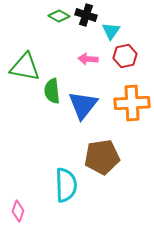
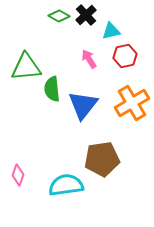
black cross: rotated 30 degrees clockwise
cyan triangle: rotated 42 degrees clockwise
pink arrow: moved 1 px right; rotated 54 degrees clockwise
green triangle: moved 1 px right; rotated 16 degrees counterclockwise
green semicircle: moved 2 px up
orange cross: rotated 28 degrees counterclockwise
brown pentagon: moved 2 px down
cyan semicircle: rotated 96 degrees counterclockwise
pink diamond: moved 36 px up
